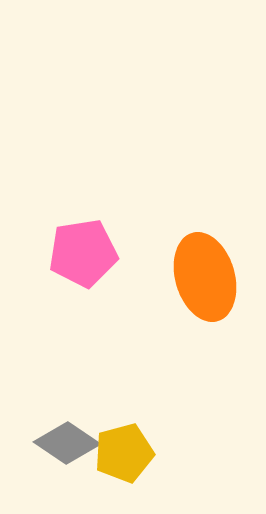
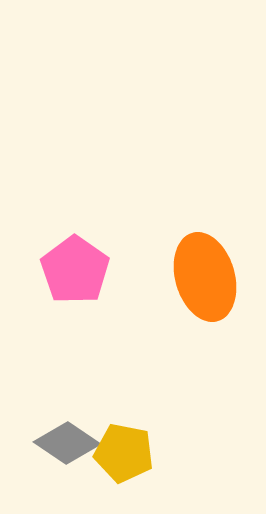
pink pentagon: moved 8 px left, 17 px down; rotated 28 degrees counterclockwise
yellow pentagon: rotated 26 degrees clockwise
